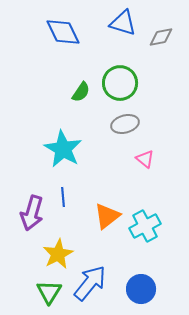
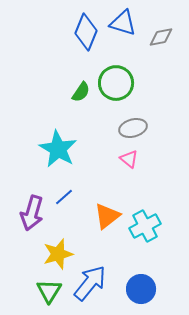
blue diamond: moved 23 px right; rotated 48 degrees clockwise
green circle: moved 4 px left
gray ellipse: moved 8 px right, 4 px down
cyan star: moved 5 px left
pink triangle: moved 16 px left
blue line: moved 1 px right; rotated 54 degrees clockwise
yellow star: rotated 12 degrees clockwise
green triangle: moved 1 px up
